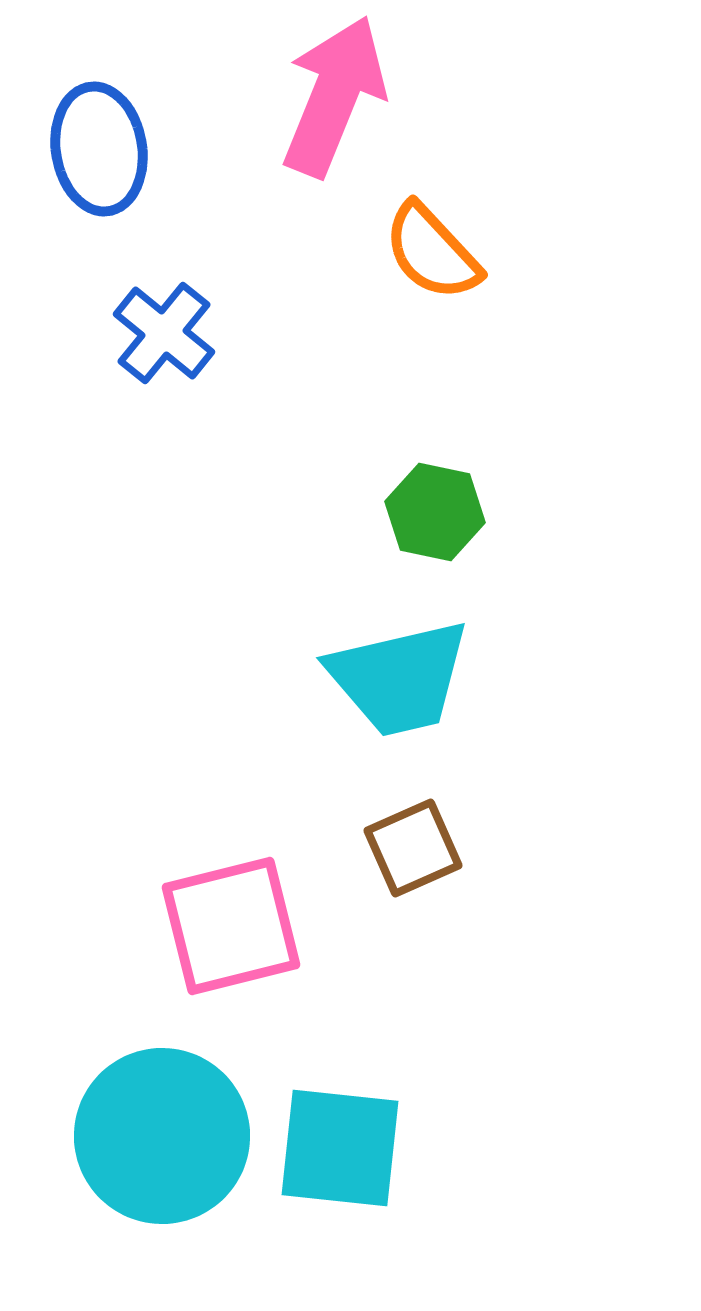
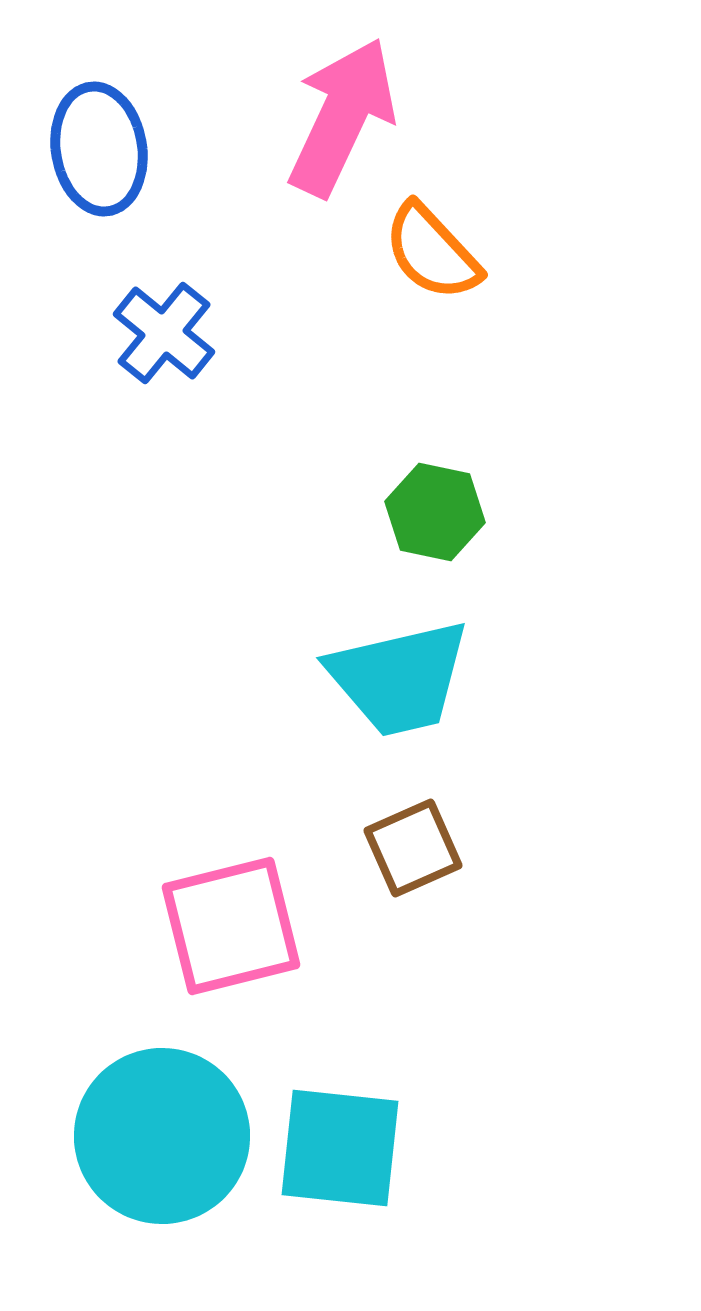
pink arrow: moved 8 px right, 21 px down; rotated 3 degrees clockwise
